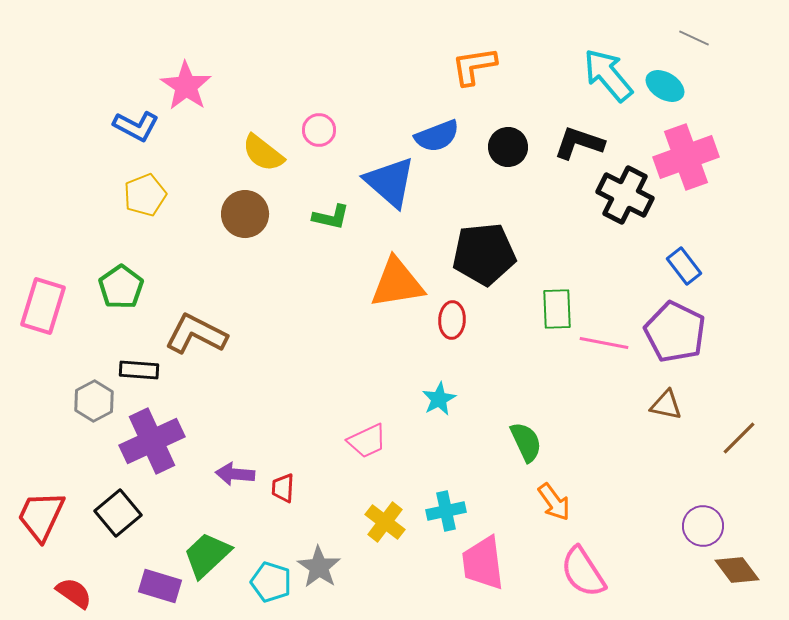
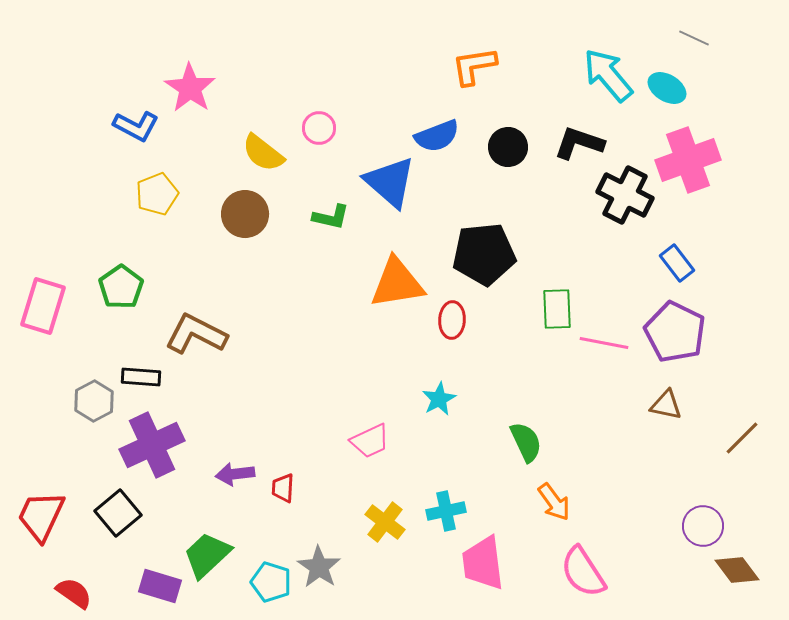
pink star at (186, 86): moved 4 px right, 2 px down
cyan ellipse at (665, 86): moved 2 px right, 2 px down
pink circle at (319, 130): moved 2 px up
pink cross at (686, 157): moved 2 px right, 3 px down
yellow pentagon at (145, 195): moved 12 px right, 1 px up
blue rectangle at (684, 266): moved 7 px left, 3 px up
black rectangle at (139, 370): moved 2 px right, 7 px down
brown line at (739, 438): moved 3 px right
purple cross at (152, 441): moved 4 px down
pink trapezoid at (367, 441): moved 3 px right
purple arrow at (235, 474): rotated 12 degrees counterclockwise
